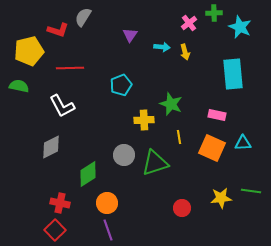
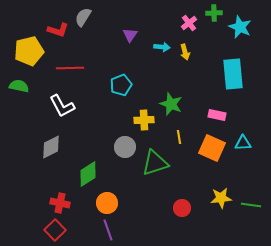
gray circle: moved 1 px right, 8 px up
green line: moved 14 px down
